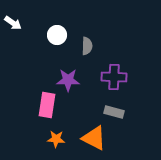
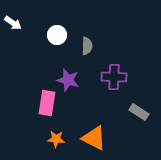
purple star: rotated 15 degrees clockwise
pink rectangle: moved 2 px up
gray rectangle: moved 25 px right; rotated 18 degrees clockwise
